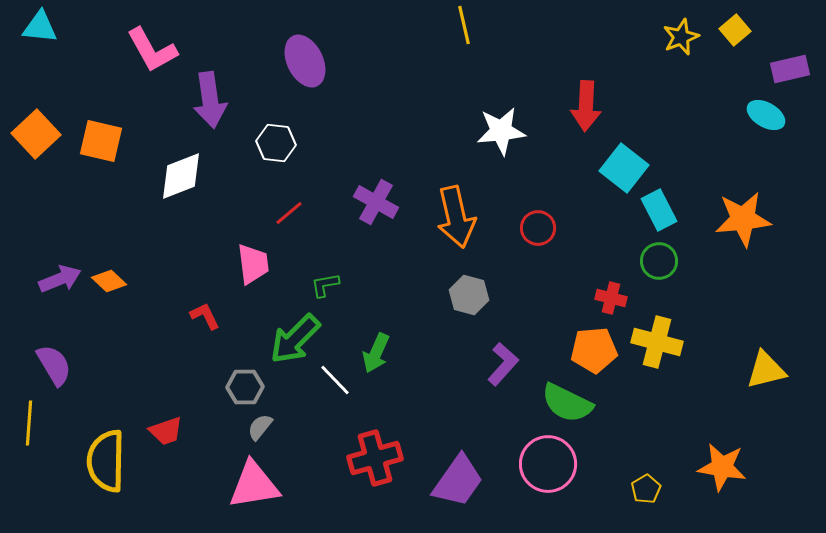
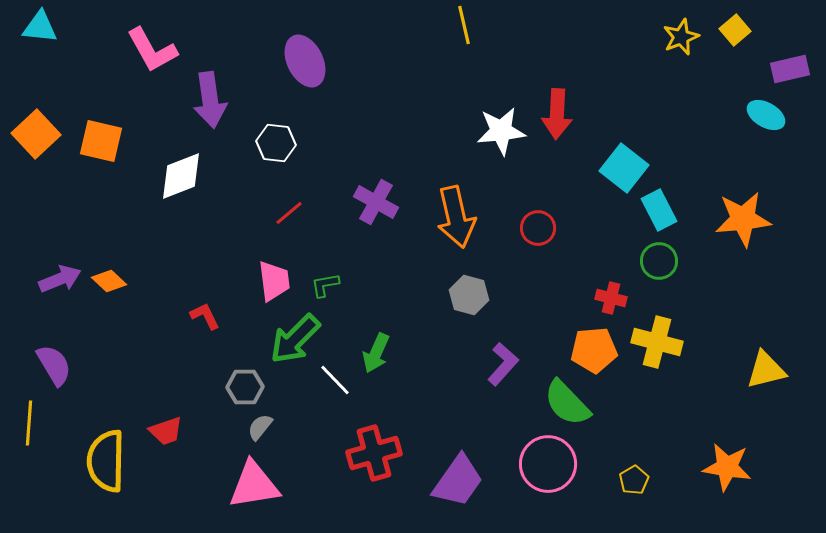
red arrow at (586, 106): moved 29 px left, 8 px down
pink trapezoid at (253, 264): moved 21 px right, 17 px down
green semicircle at (567, 403): rotated 20 degrees clockwise
red cross at (375, 458): moved 1 px left, 5 px up
orange star at (722, 467): moved 5 px right
yellow pentagon at (646, 489): moved 12 px left, 9 px up
